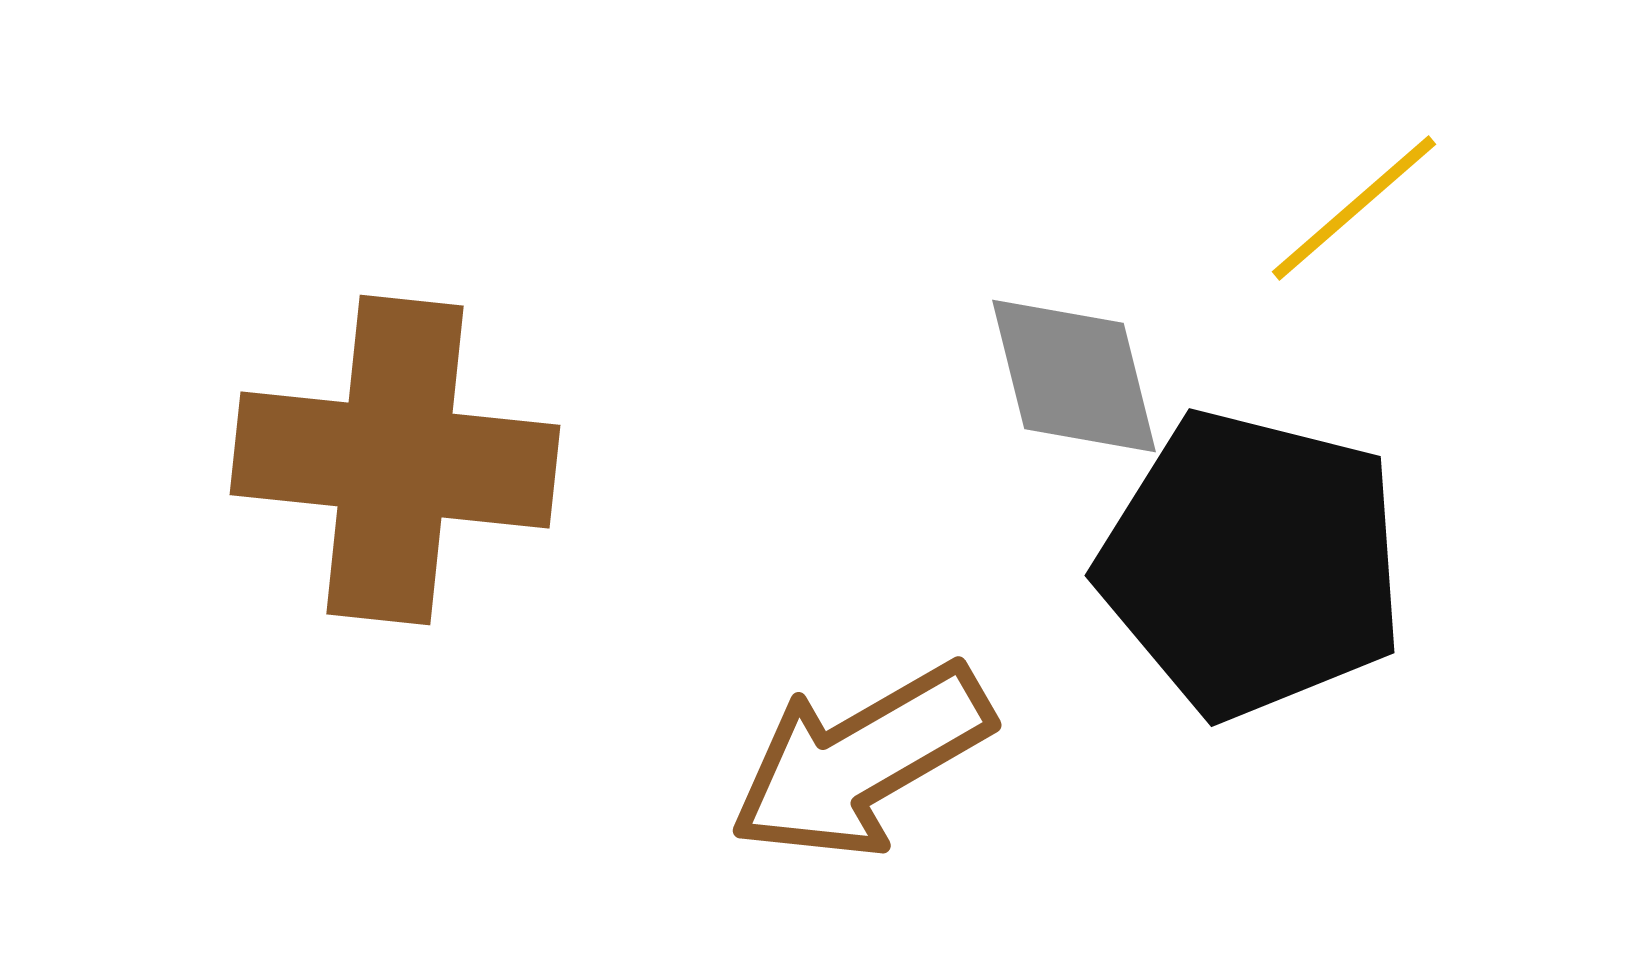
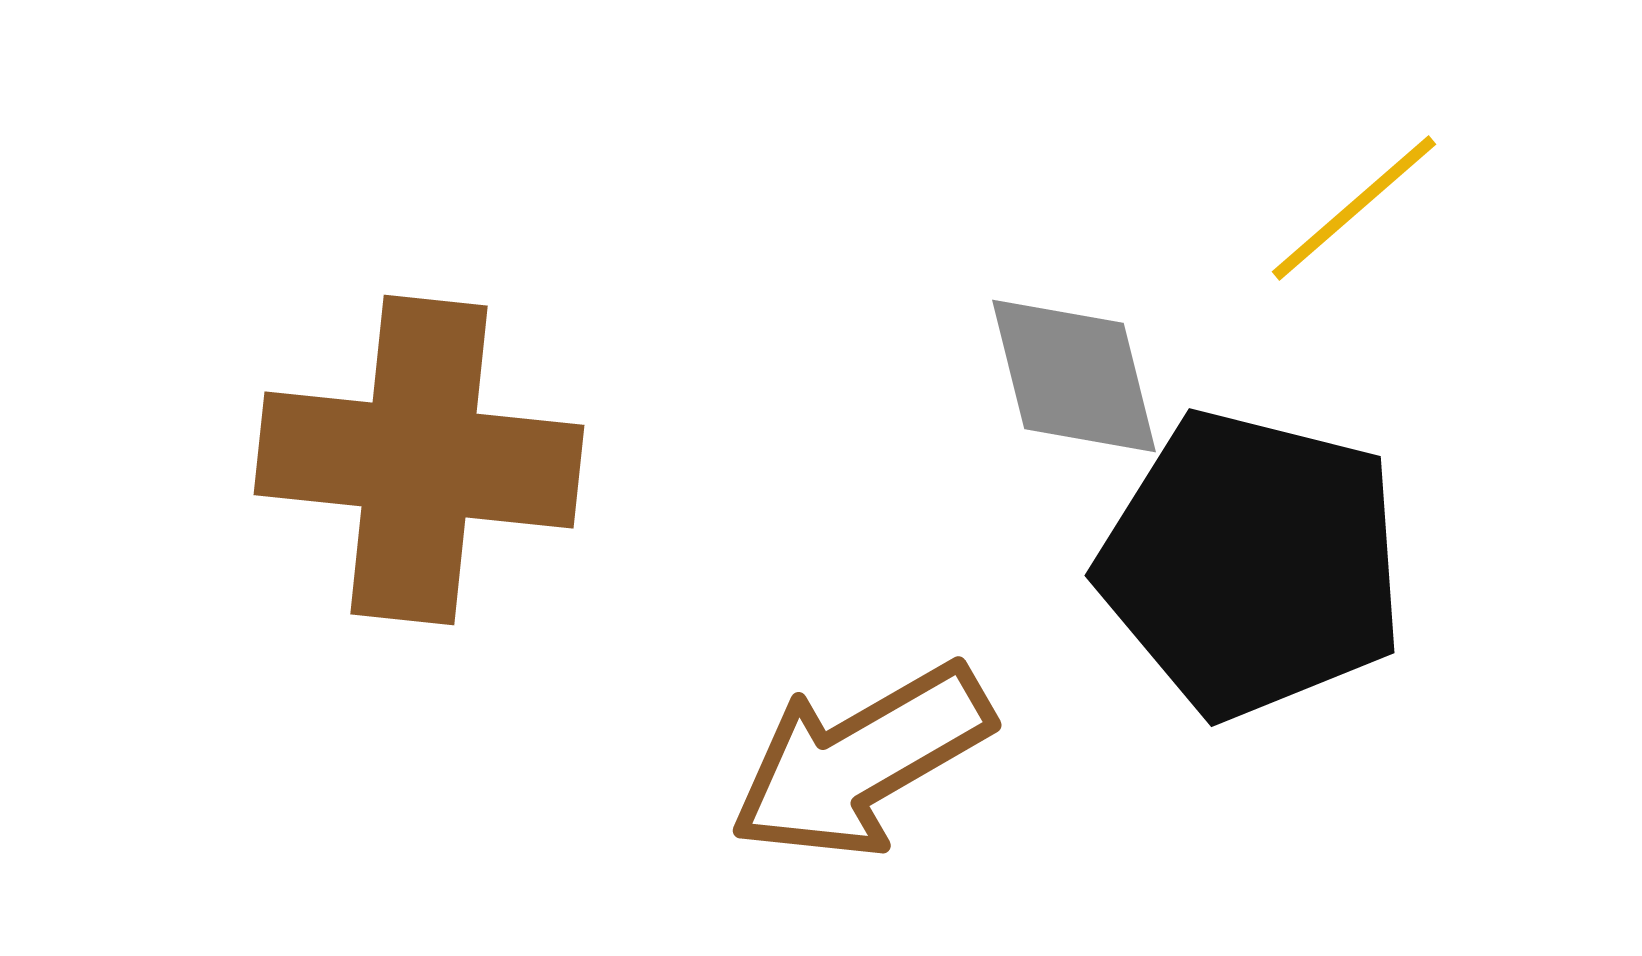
brown cross: moved 24 px right
